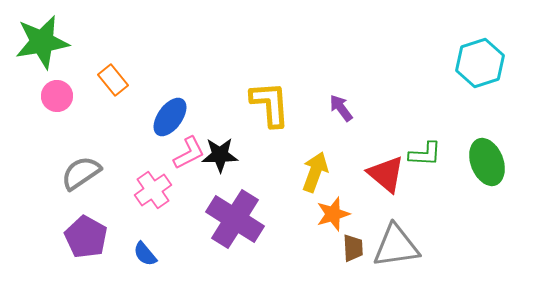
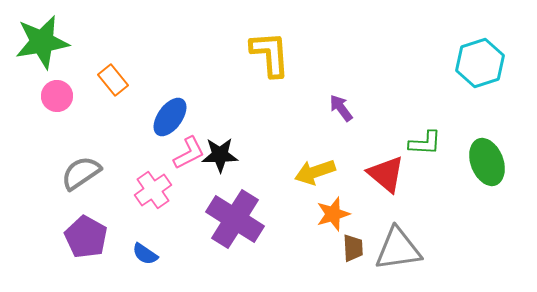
yellow L-shape: moved 50 px up
green L-shape: moved 11 px up
yellow arrow: rotated 129 degrees counterclockwise
gray triangle: moved 2 px right, 3 px down
blue semicircle: rotated 16 degrees counterclockwise
